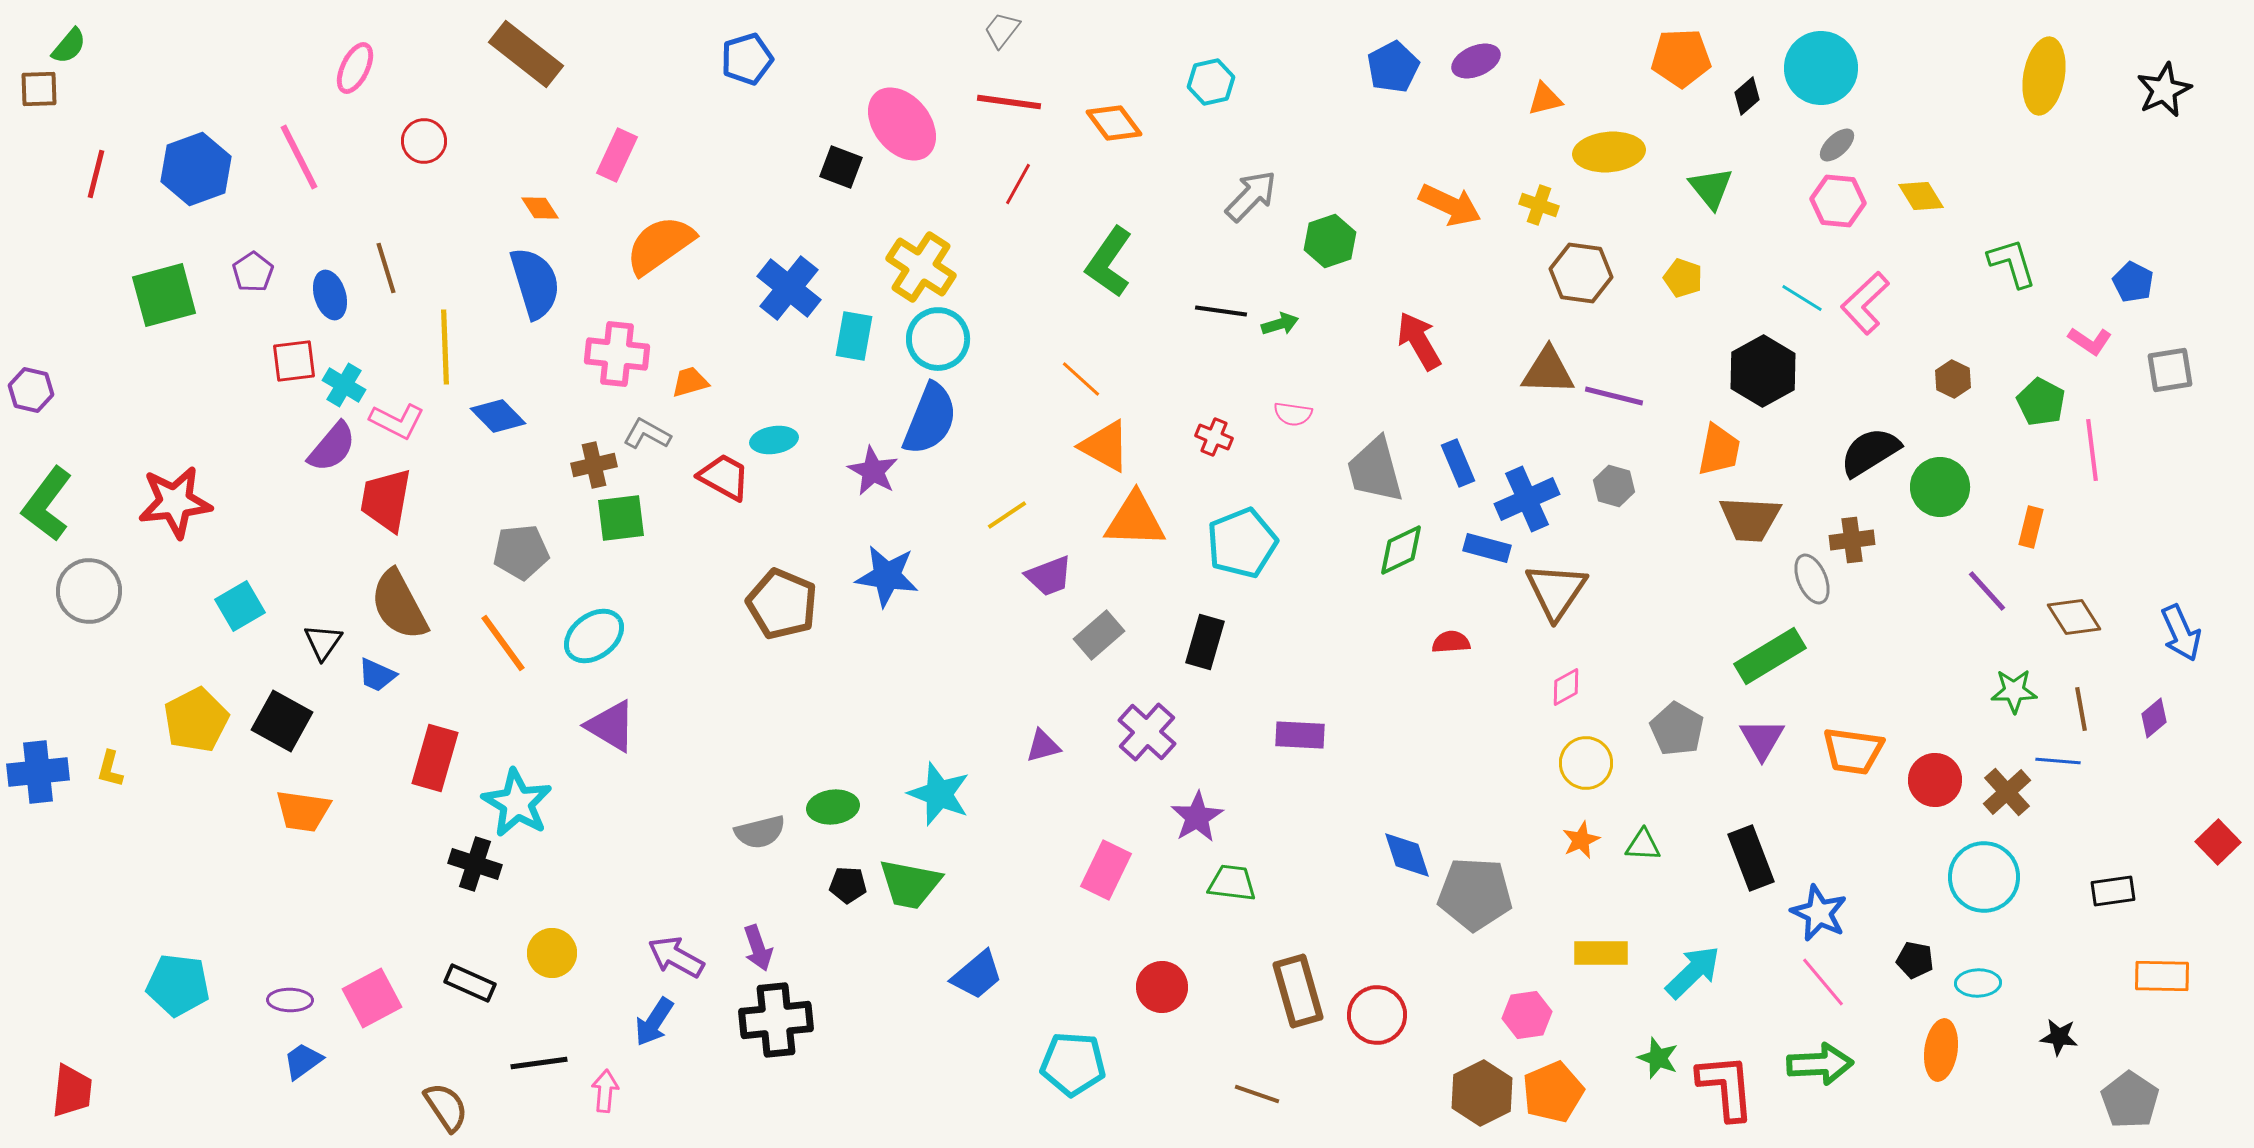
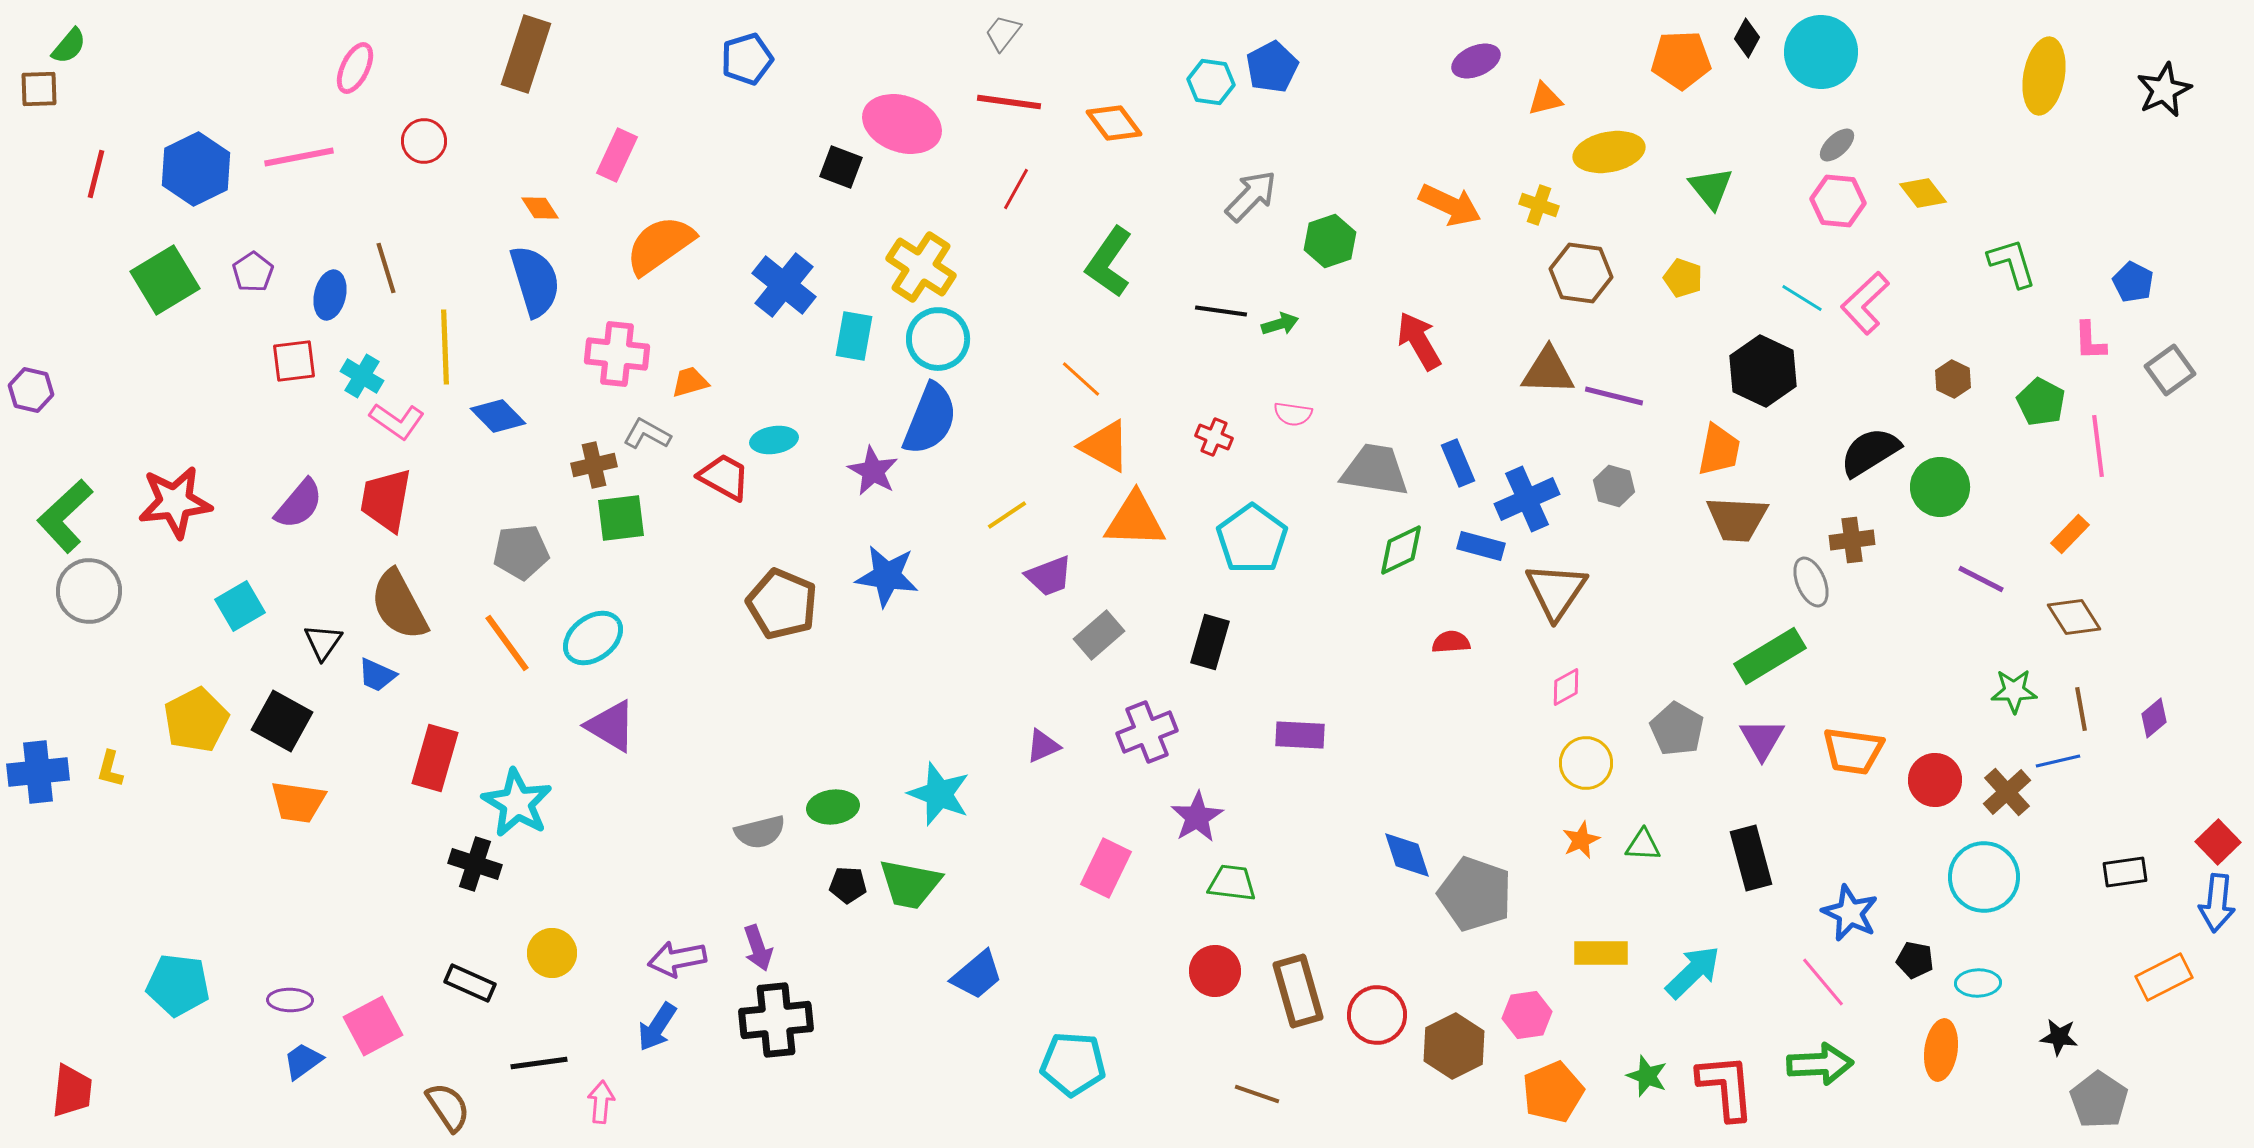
gray trapezoid at (1002, 30): moved 1 px right, 3 px down
brown rectangle at (526, 54): rotated 70 degrees clockwise
orange pentagon at (1681, 58): moved 2 px down
blue pentagon at (1393, 67): moved 121 px left
cyan circle at (1821, 68): moved 16 px up
cyan hexagon at (1211, 82): rotated 21 degrees clockwise
black diamond at (1747, 96): moved 58 px up; rotated 21 degrees counterclockwise
pink ellipse at (902, 124): rotated 32 degrees counterclockwise
yellow ellipse at (1609, 152): rotated 6 degrees counterclockwise
pink line at (299, 157): rotated 74 degrees counterclockwise
blue hexagon at (196, 169): rotated 6 degrees counterclockwise
red line at (1018, 184): moved 2 px left, 5 px down
yellow diamond at (1921, 196): moved 2 px right, 3 px up; rotated 6 degrees counterclockwise
blue semicircle at (535, 283): moved 2 px up
blue cross at (789, 288): moved 5 px left, 3 px up
green square at (164, 295): moved 1 px right, 15 px up; rotated 16 degrees counterclockwise
blue ellipse at (330, 295): rotated 30 degrees clockwise
pink L-shape at (2090, 341): rotated 54 degrees clockwise
gray square at (2170, 370): rotated 27 degrees counterclockwise
black hexagon at (1763, 371): rotated 6 degrees counterclockwise
cyan cross at (344, 385): moved 18 px right, 9 px up
pink L-shape at (397, 421): rotated 8 degrees clockwise
purple semicircle at (332, 447): moved 33 px left, 57 px down
pink line at (2092, 450): moved 6 px right, 4 px up
gray trapezoid at (1375, 470): rotated 114 degrees clockwise
green L-shape at (47, 504): moved 18 px right, 12 px down; rotated 10 degrees clockwise
brown trapezoid at (1750, 519): moved 13 px left
orange rectangle at (2031, 527): moved 39 px right, 7 px down; rotated 30 degrees clockwise
cyan pentagon at (1242, 543): moved 10 px right, 4 px up; rotated 14 degrees counterclockwise
blue rectangle at (1487, 548): moved 6 px left, 2 px up
gray ellipse at (1812, 579): moved 1 px left, 3 px down
purple line at (1987, 591): moved 6 px left, 12 px up; rotated 21 degrees counterclockwise
blue arrow at (2181, 633): moved 36 px right, 270 px down; rotated 30 degrees clockwise
cyan ellipse at (594, 636): moved 1 px left, 2 px down
black rectangle at (1205, 642): moved 5 px right
orange line at (503, 643): moved 4 px right
purple cross at (1147, 732): rotated 26 degrees clockwise
purple triangle at (1043, 746): rotated 9 degrees counterclockwise
blue line at (2058, 761): rotated 18 degrees counterclockwise
orange trapezoid at (303, 811): moved 5 px left, 9 px up
black rectangle at (1751, 858): rotated 6 degrees clockwise
pink rectangle at (1106, 870): moved 2 px up
black rectangle at (2113, 891): moved 12 px right, 19 px up
gray pentagon at (1475, 894): rotated 16 degrees clockwise
blue star at (1819, 913): moved 31 px right
purple arrow at (676, 957): moved 1 px right, 2 px down; rotated 40 degrees counterclockwise
orange rectangle at (2162, 976): moved 2 px right, 1 px down; rotated 28 degrees counterclockwise
red circle at (1162, 987): moved 53 px right, 16 px up
pink square at (372, 998): moved 1 px right, 28 px down
blue arrow at (654, 1022): moved 3 px right, 5 px down
green star at (1658, 1058): moved 11 px left, 18 px down
pink arrow at (605, 1091): moved 4 px left, 11 px down
brown hexagon at (1482, 1093): moved 28 px left, 47 px up
gray pentagon at (2130, 1100): moved 31 px left
brown semicircle at (446, 1107): moved 2 px right
